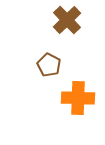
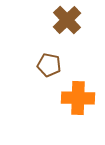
brown pentagon: rotated 15 degrees counterclockwise
